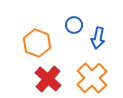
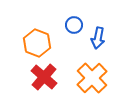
red cross: moved 4 px left, 2 px up
